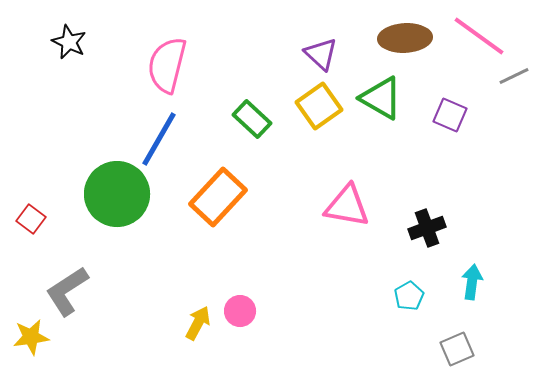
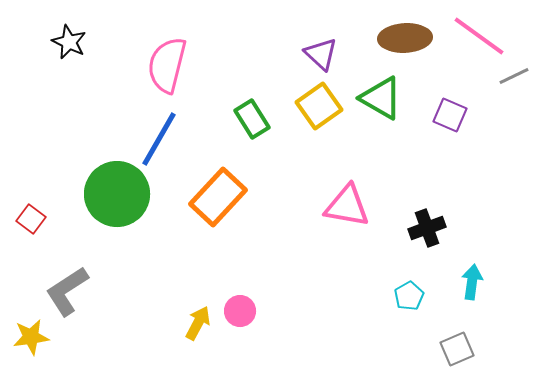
green rectangle: rotated 15 degrees clockwise
